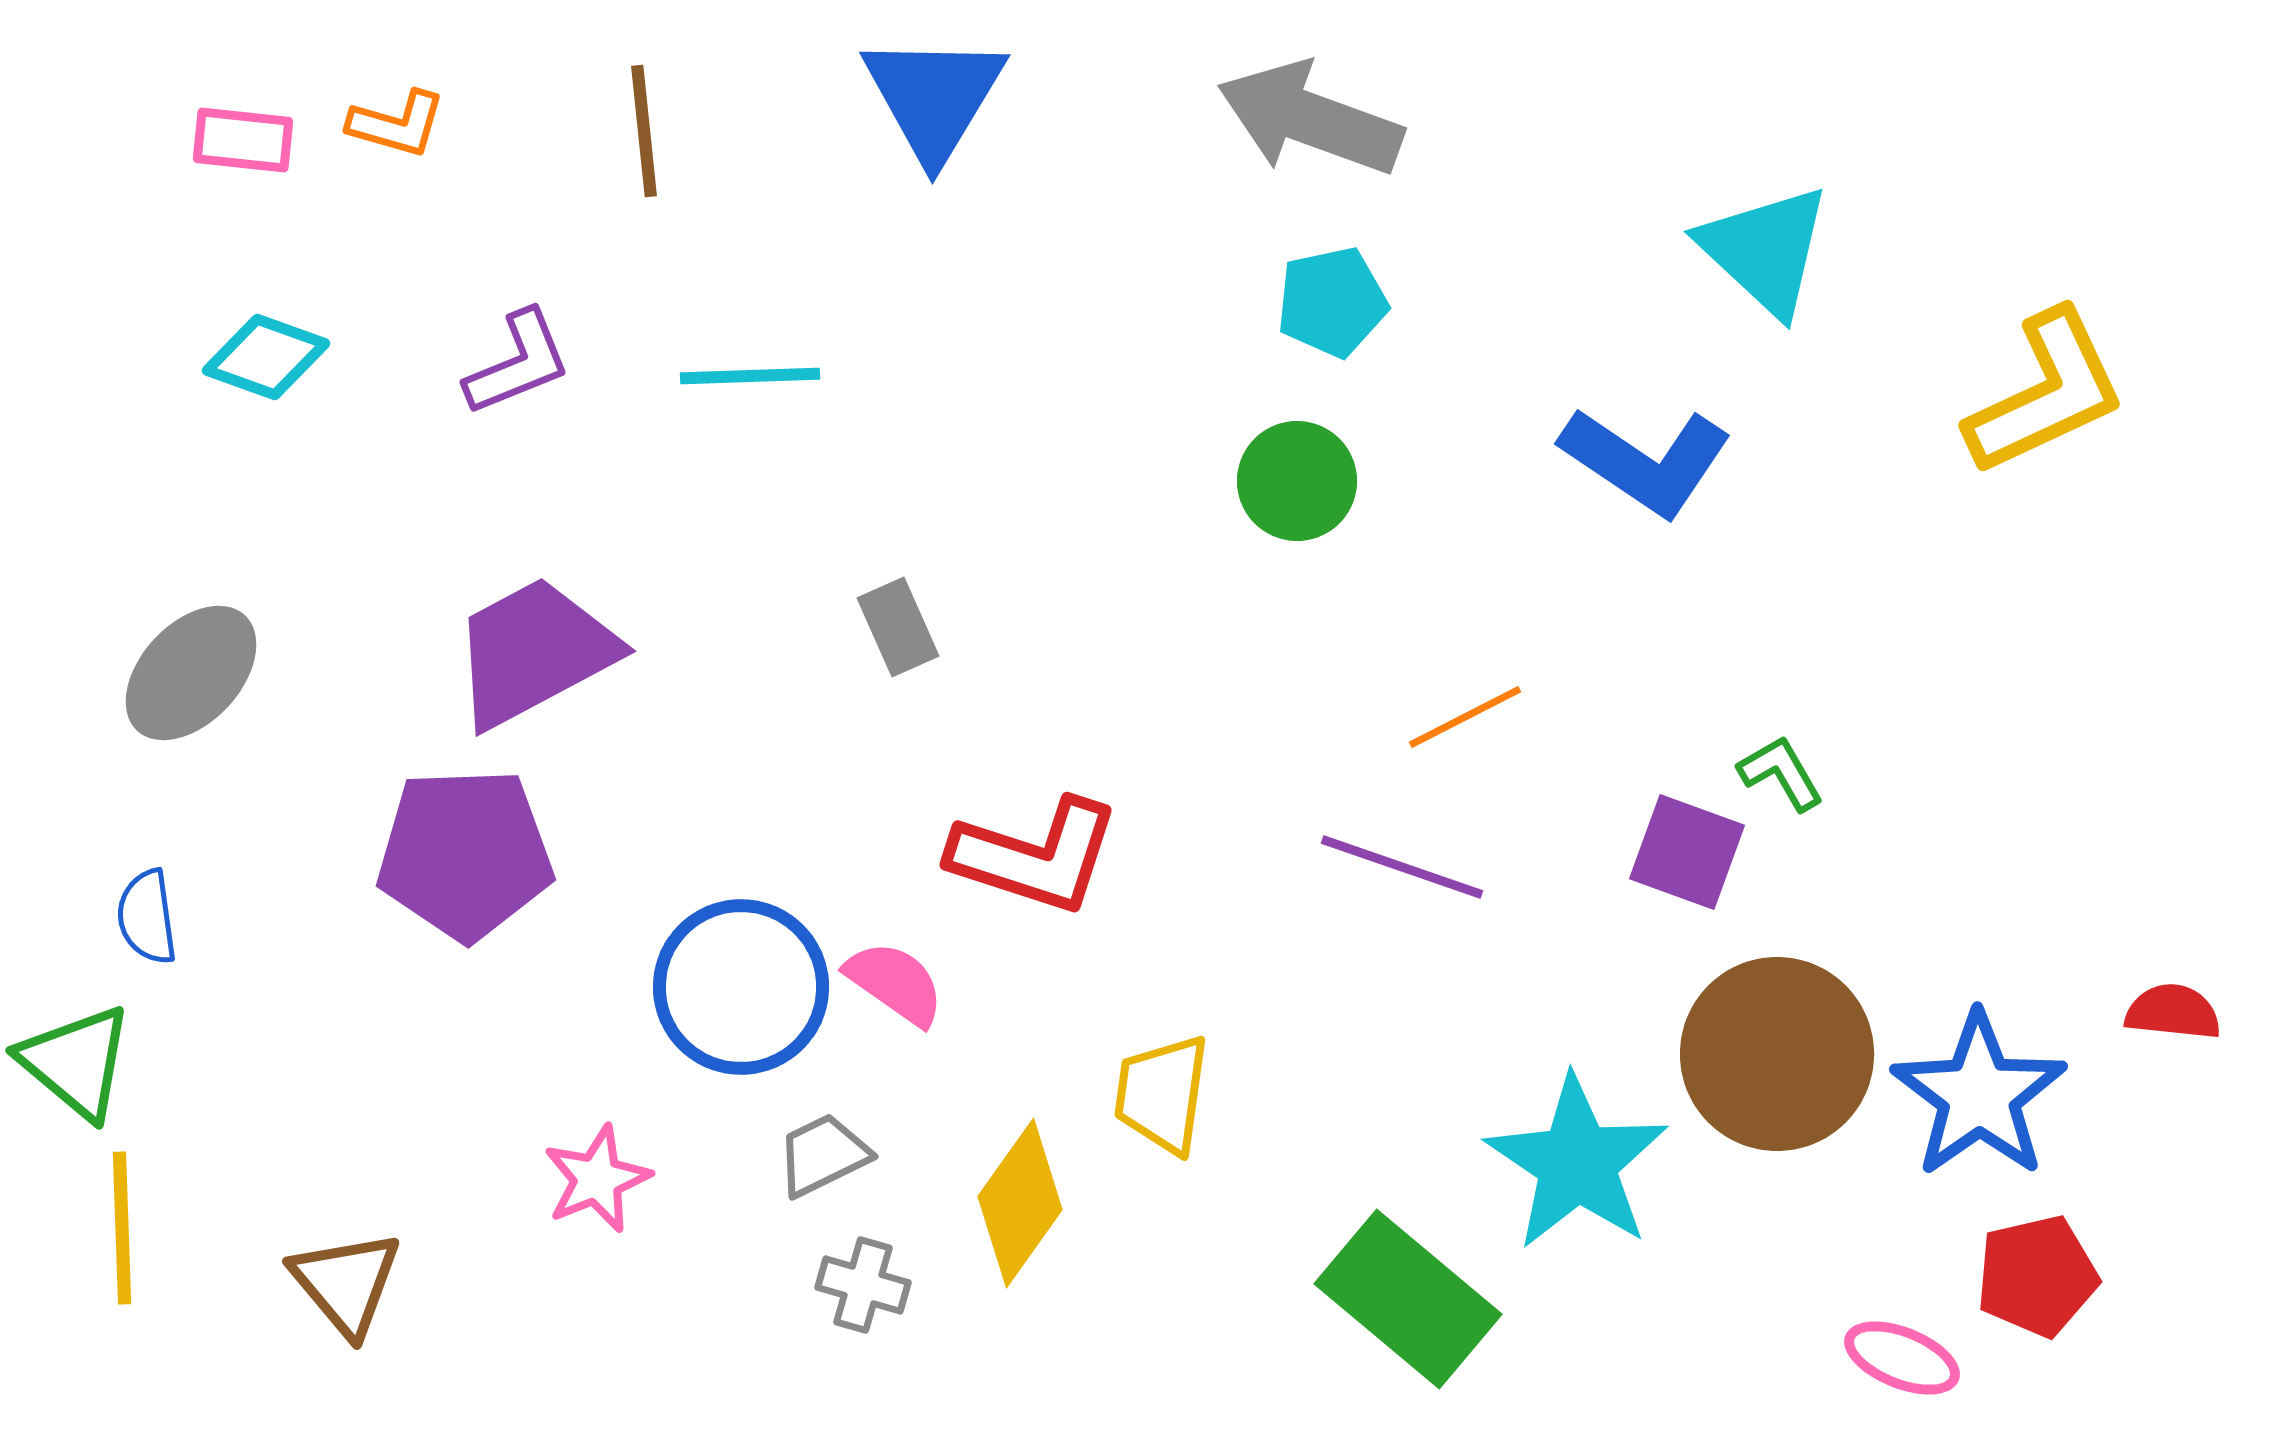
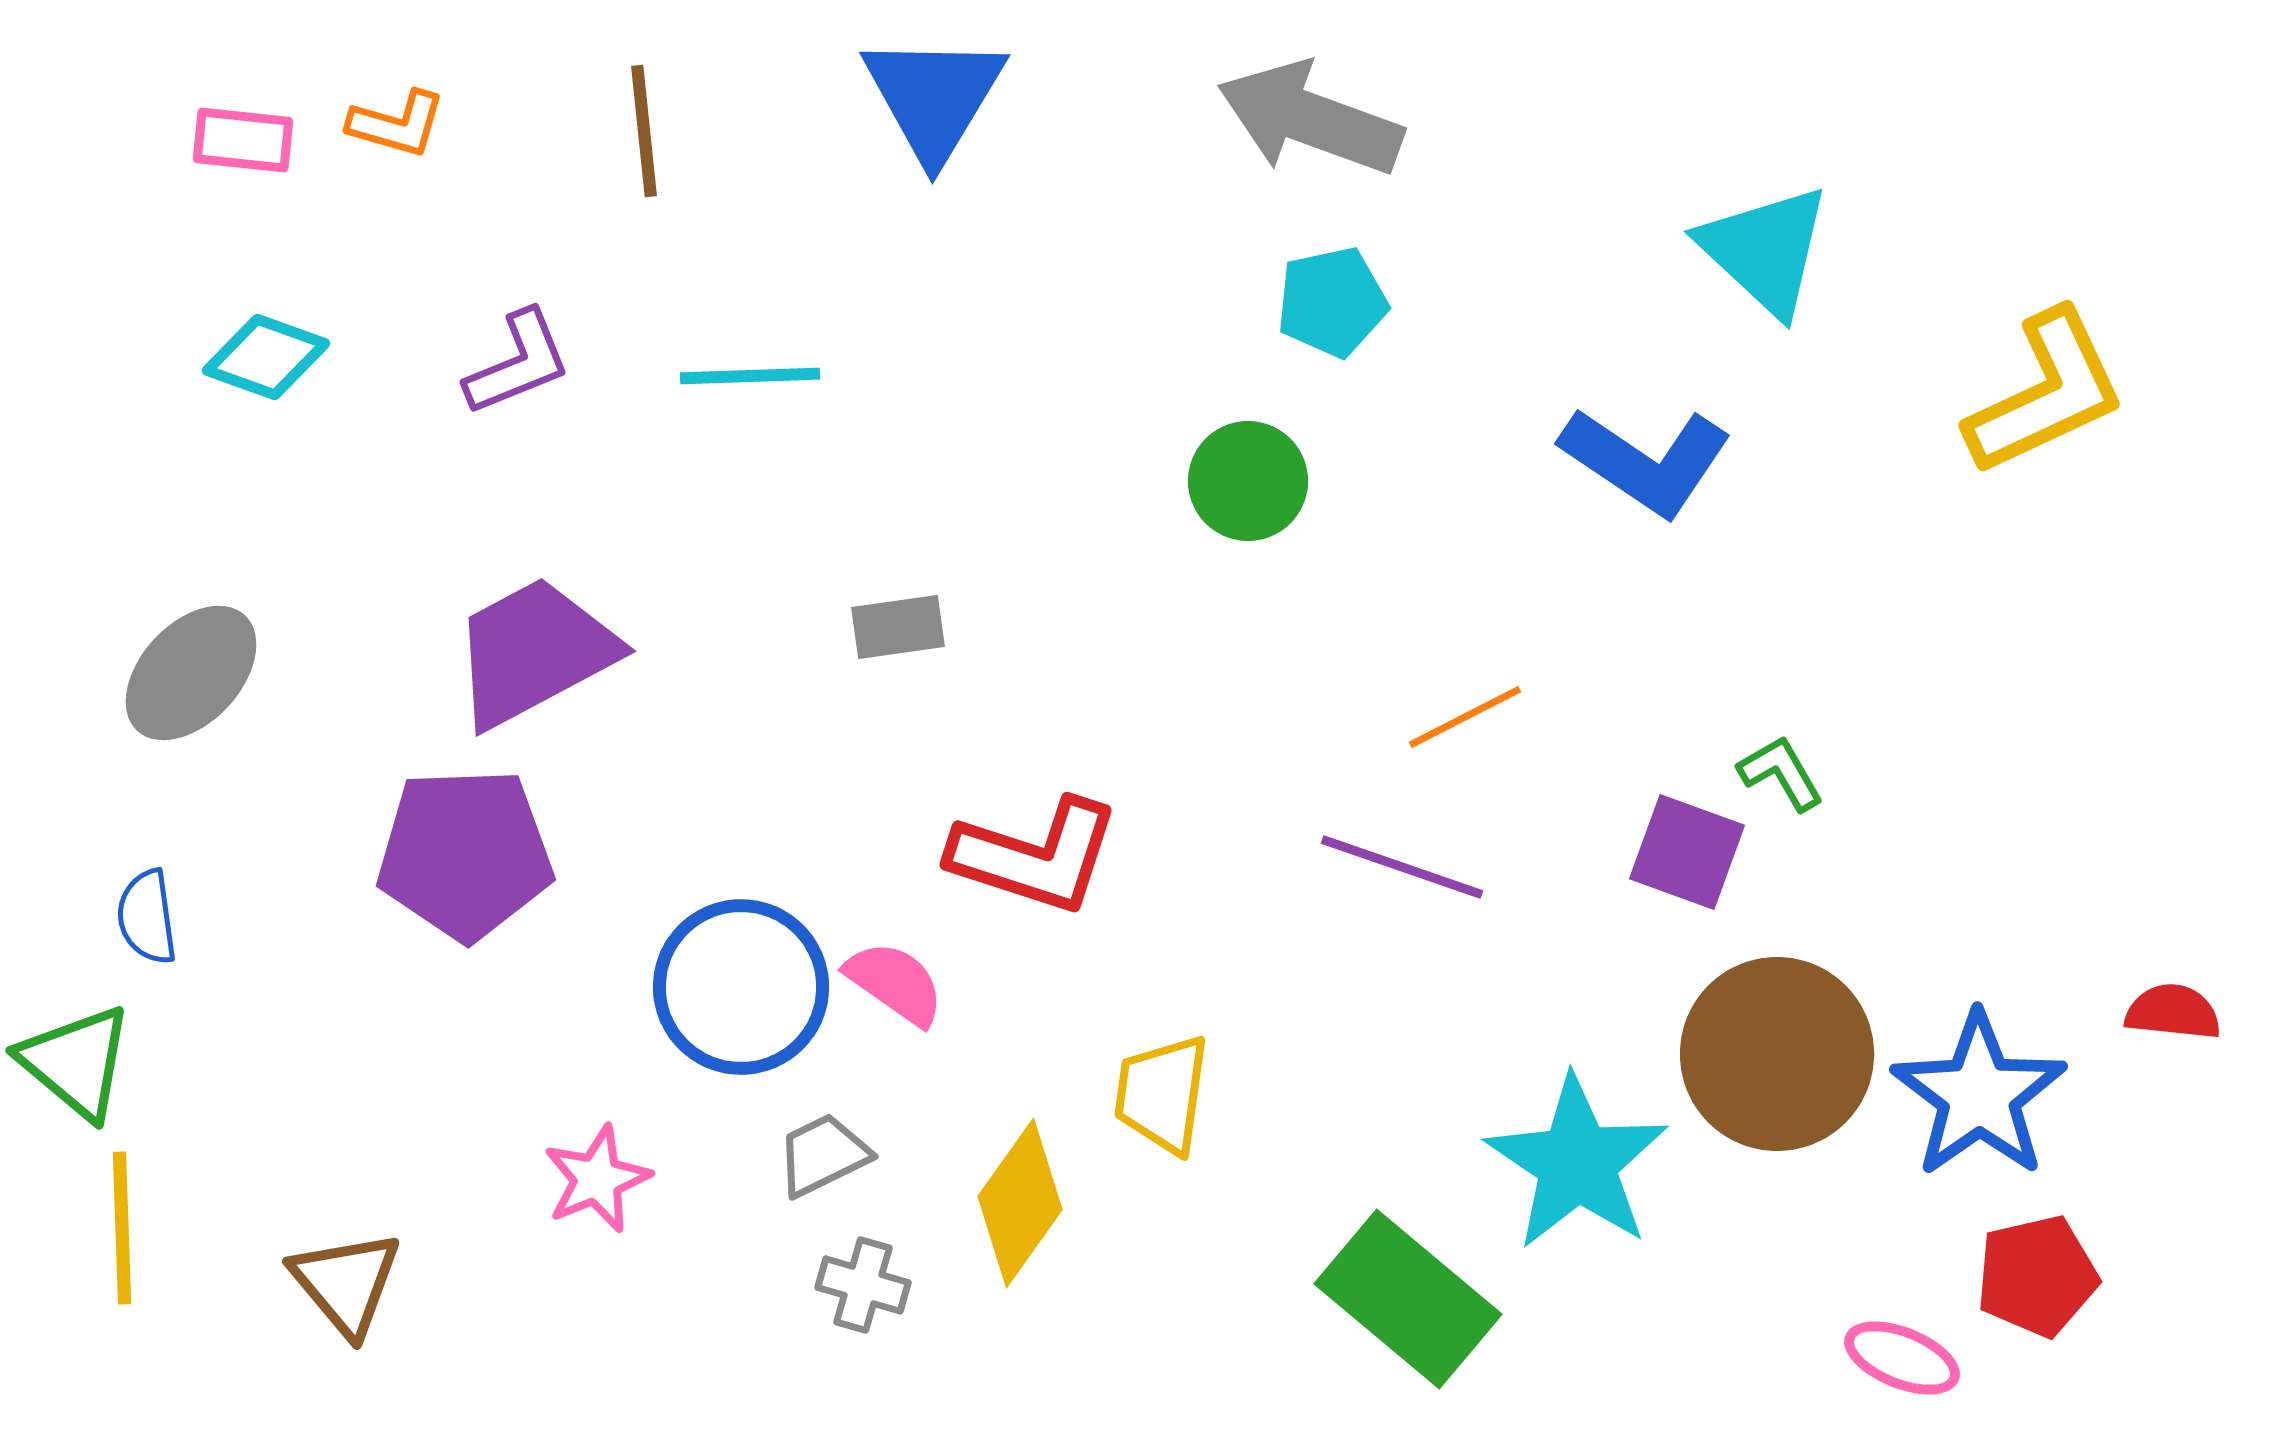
green circle: moved 49 px left
gray rectangle: rotated 74 degrees counterclockwise
